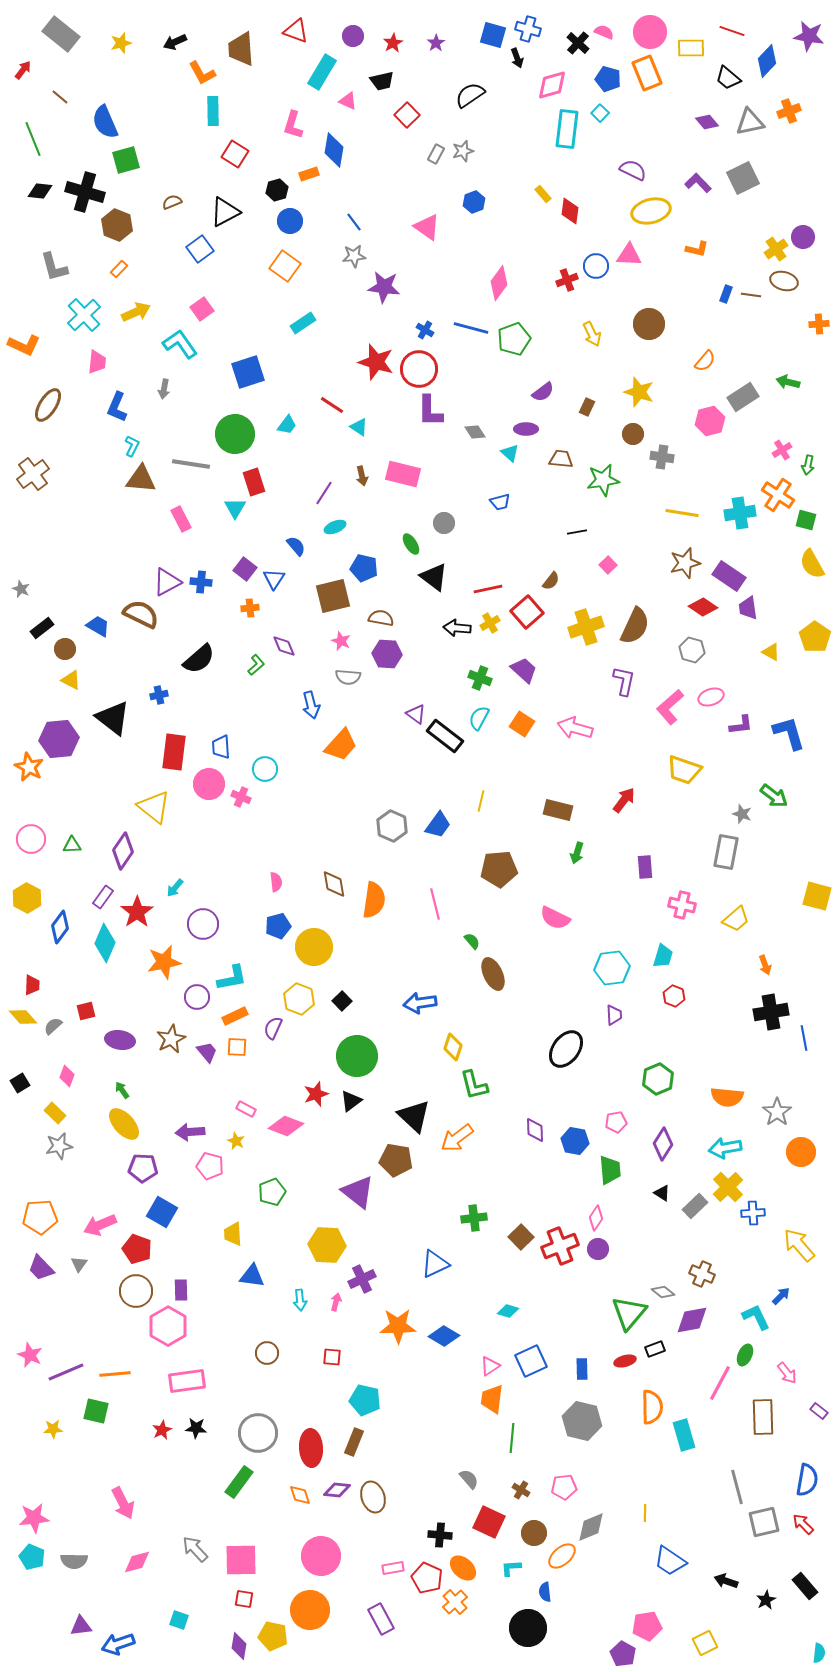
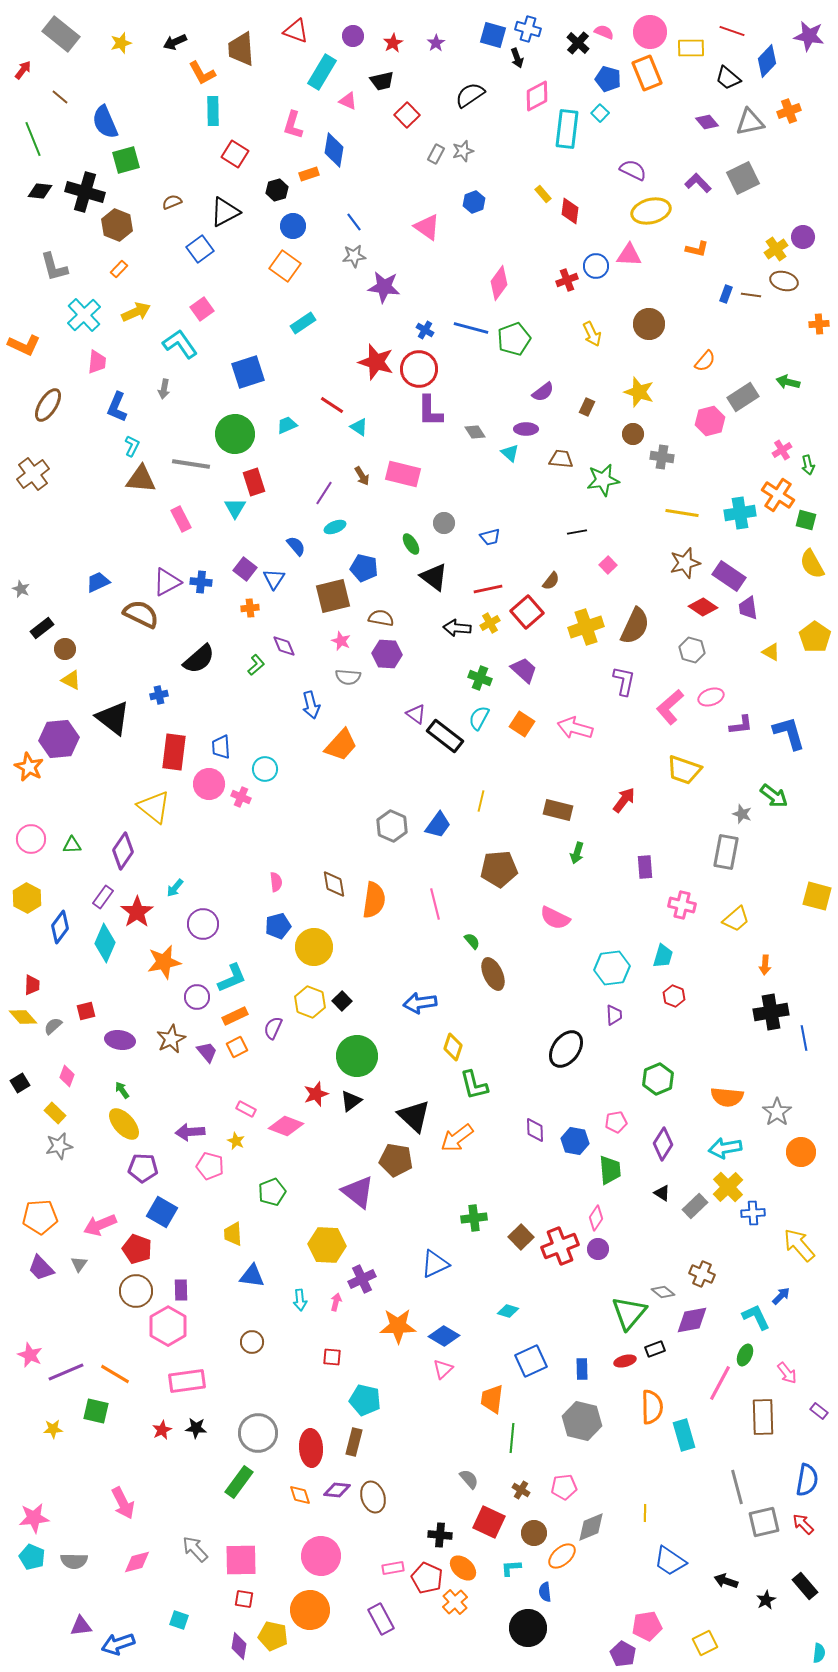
pink diamond at (552, 85): moved 15 px left, 11 px down; rotated 12 degrees counterclockwise
blue circle at (290, 221): moved 3 px right, 5 px down
cyan trapezoid at (287, 425): rotated 150 degrees counterclockwise
green arrow at (808, 465): rotated 24 degrees counterclockwise
brown arrow at (362, 476): rotated 18 degrees counterclockwise
blue trapezoid at (500, 502): moved 10 px left, 35 px down
blue trapezoid at (98, 626): moved 44 px up; rotated 55 degrees counterclockwise
orange arrow at (765, 965): rotated 24 degrees clockwise
cyan L-shape at (232, 978): rotated 12 degrees counterclockwise
yellow hexagon at (299, 999): moved 11 px right, 3 px down
orange square at (237, 1047): rotated 30 degrees counterclockwise
brown circle at (267, 1353): moved 15 px left, 11 px up
pink triangle at (490, 1366): moved 47 px left, 3 px down; rotated 10 degrees counterclockwise
orange line at (115, 1374): rotated 36 degrees clockwise
brown rectangle at (354, 1442): rotated 8 degrees counterclockwise
